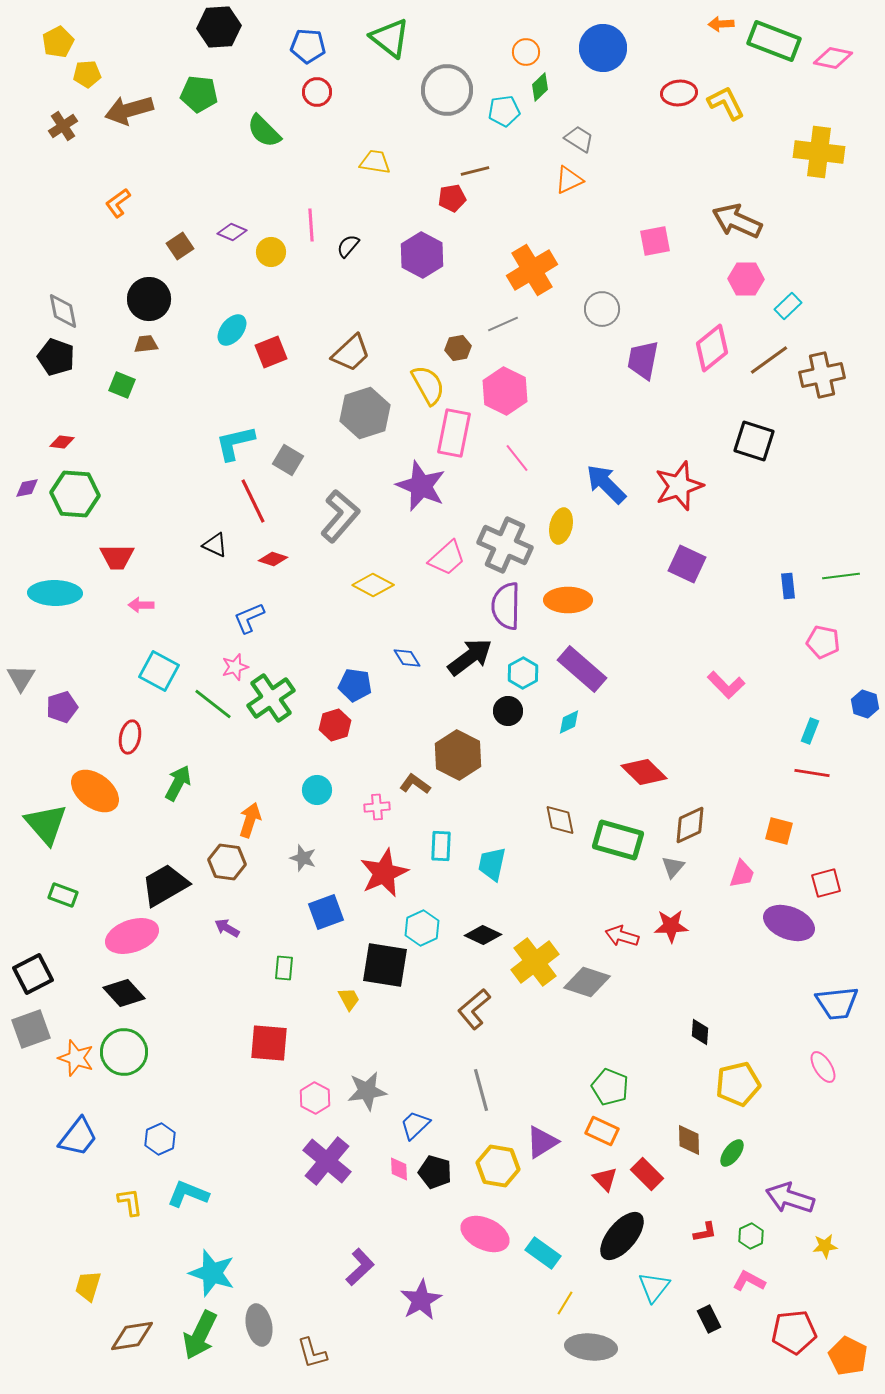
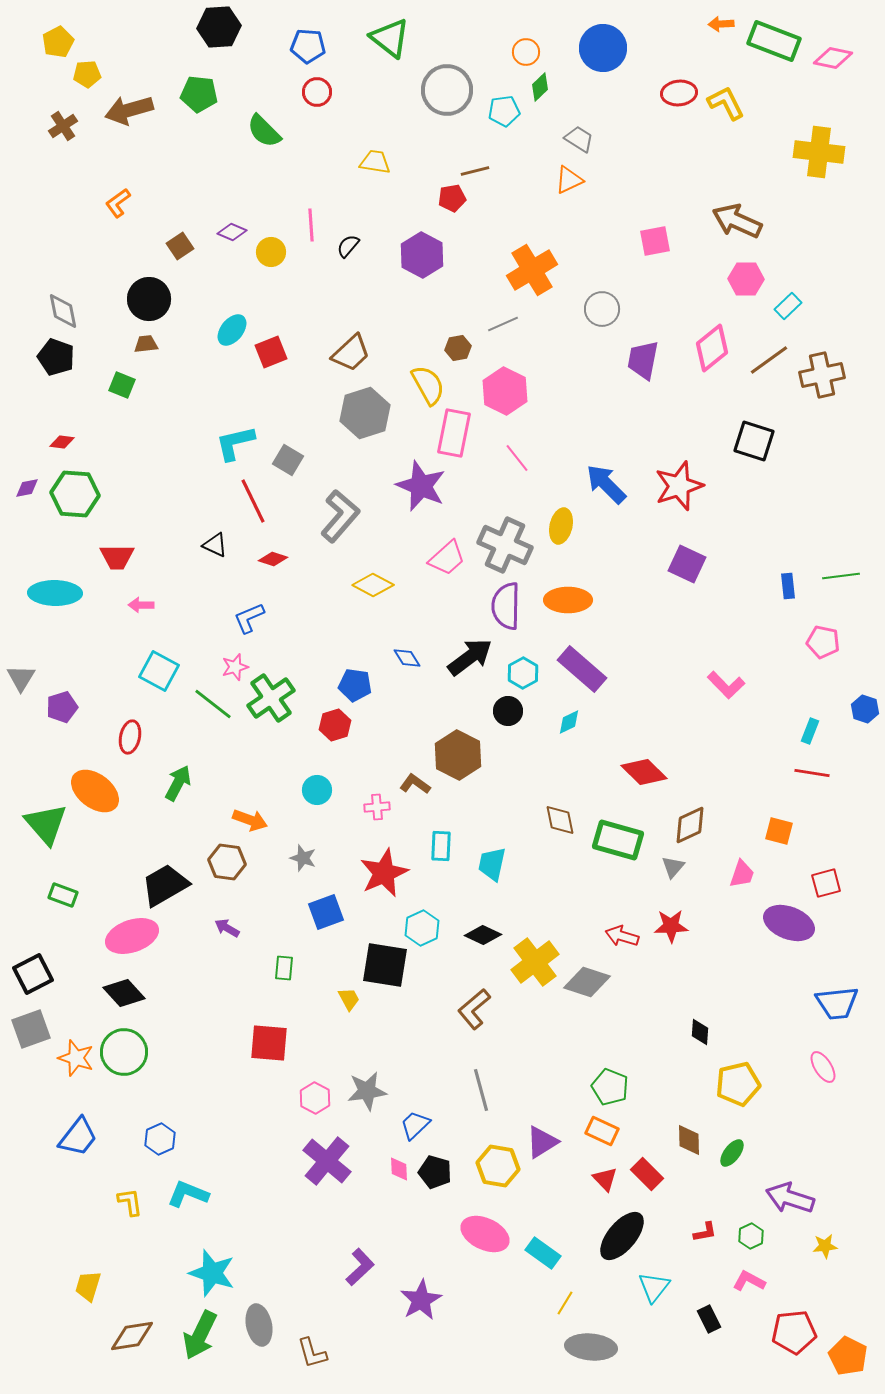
blue hexagon at (865, 704): moved 5 px down
orange arrow at (250, 820): rotated 92 degrees clockwise
